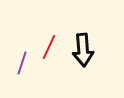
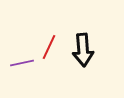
purple line: rotated 60 degrees clockwise
